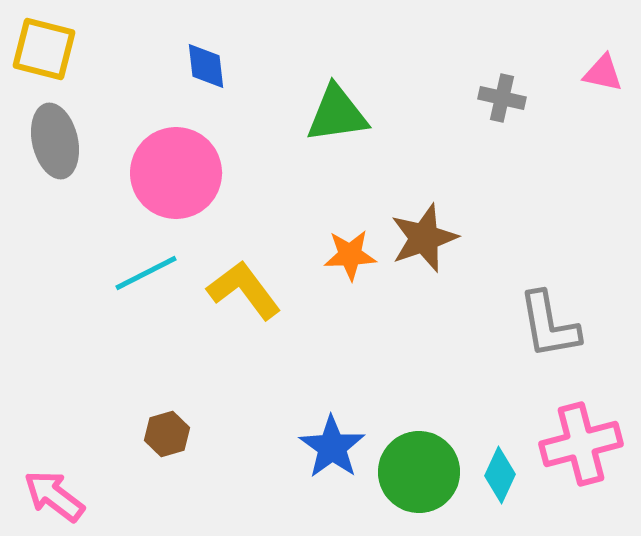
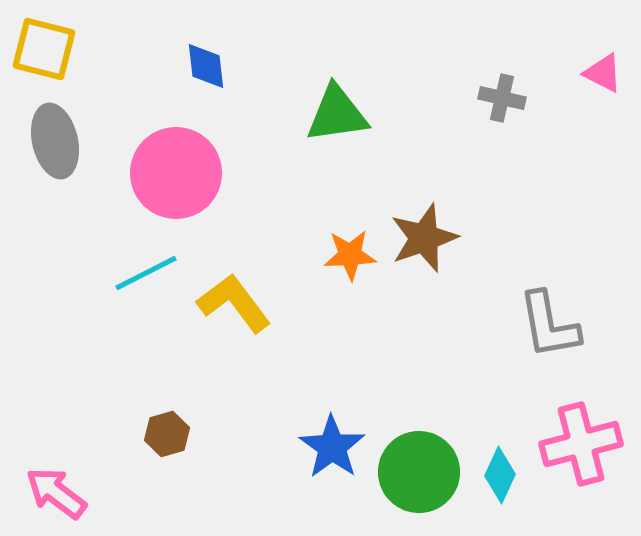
pink triangle: rotated 15 degrees clockwise
yellow L-shape: moved 10 px left, 13 px down
pink arrow: moved 2 px right, 3 px up
